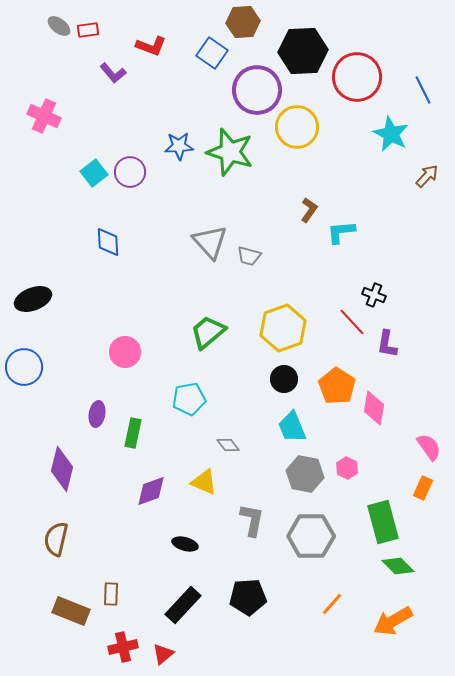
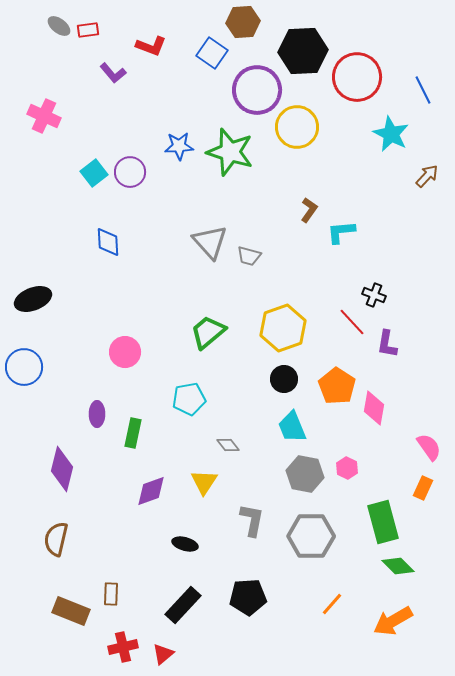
purple ellipse at (97, 414): rotated 10 degrees counterclockwise
yellow triangle at (204, 482): rotated 40 degrees clockwise
